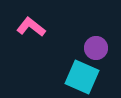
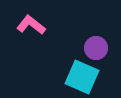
pink L-shape: moved 2 px up
